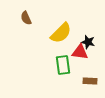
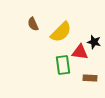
brown semicircle: moved 7 px right, 6 px down
yellow semicircle: moved 1 px up
black star: moved 6 px right
brown rectangle: moved 3 px up
